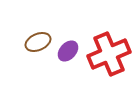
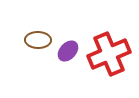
brown ellipse: moved 2 px up; rotated 25 degrees clockwise
